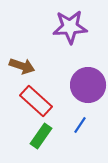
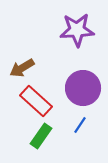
purple star: moved 7 px right, 3 px down
brown arrow: moved 2 px down; rotated 130 degrees clockwise
purple circle: moved 5 px left, 3 px down
